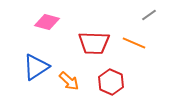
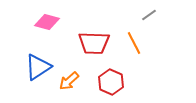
orange line: rotated 40 degrees clockwise
blue triangle: moved 2 px right
orange arrow: rotated 95 degrees clockwise
